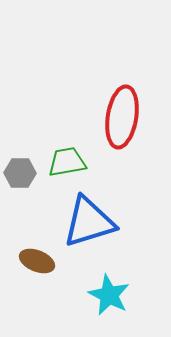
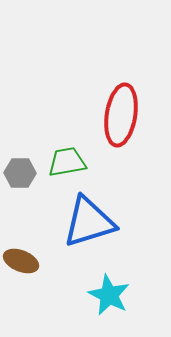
red ellipse: moved 1 px left, 2 px up
brown ellipse: moved 16 px left
